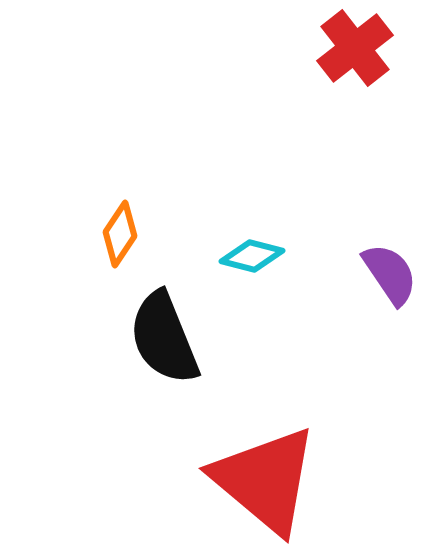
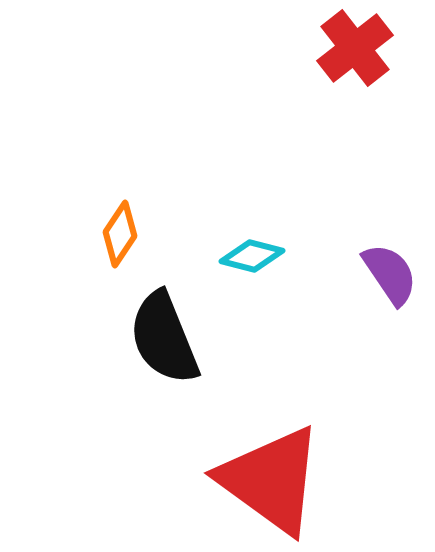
red triangle: moved 6 px right; rotated 4 degrees counterclockwise
